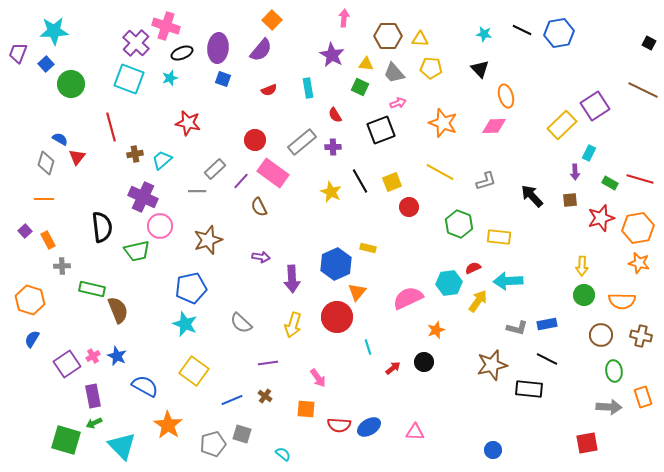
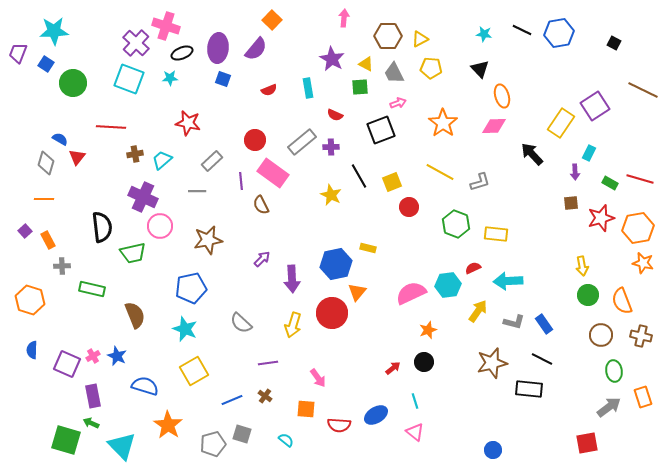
yellow triangle at (420, 39): rotated 30 degrees counterclockwise
black square at (649, 43): moved 35 px left
purple semicircle at (261, 50): moved 5 px left, 1 px up
purple star at (332, 55): moved 4 px down
blue square at (46, 64): rotated 14 degrees counterclockwise
yellow triangle at (366, 64): rotated 21 degrees clockwise
gray trapezoid at (394, 73): rotated 15 degrees clockwise
cyan star at (170, 78): rotated 14 degrees clockwise
green circle at (71, 84): moved 2 px right, 1 px up
green square at (360, 87): rotated 30 degrees counterclockwise
orange ellipse at (506, 96): moved 4 px left
red semicircle at (335, 115): rotated 35 degrees counterclockwise
orange star at (443, 123): rotated 16 degrees clockwise
yellow rectangle at (562, 125): moved 1 px left, 2 px up; rotated 12 degrees counterclockwise
red line at (111, 127): rotated 72 degrees counterclockwise
purple cross at (333, 147): moved 2 px left
gray rectangle at (215, 169): moved 3 px left, 8 px up
purple line at (241, 181): rotated 48 degrees counterclockwise
black line at (360, 181): moved 1 px left, 5 px up
gray L-shape at (486, 181): moved 6 px left, 1 px down
yellow star at (331, 192): moved 3 px down
black arrow at (532, 196): moved 42 px up
brown square at (570, 200): moved 1 px right, 3 px down
brown semicircle at (259, 207): moved 2 px right, 2 px up
green hexagon at (459, 224): moved 3 px left
yellow rectangle at (499, 237): moved 3 px left, 3 px up
brown star at (208, 240): rotated 8 degrees clockwise
green trapezoid at (137, 251): moved 4 px left, 2 px down
purple arrow at (261, 257): moved 1 px right, 2 px down; rotated 54 degrees counterclockwise
orange star at (639, 263): moved 4 px right
blue hexagon at (336, 264): rotated 12 degrees clockwise
yellow arrow at (582, 266): rotated 12 degrees counterclockwise
cyan hexagon at (449, 283): moved 1 px left, 2 px down
green circle at (584, 295): moved 4 px right
pink semicircle at (408, 298): moved 3 px right, 5 px up
yellow arrow at (478, 301): moved 10 px down
orange semicircle at (622, 301): rotated 68 degrees clockwise
brown semicircle at (118, 310): moved 17 px right, 5 px down
red circle at (337, 317): moved 5 px left, 4 px up
cyan star at (185, 324): moved 5 px down
blue rectangle at (547, 324): moved 3 px left; rotated 66 degrees clockwise
gray L-shape at (517, 328): moved 3 px left, 6 px up
orange star at (436, 330): moved 8 px left
blue semicircle at (32, 339): moved 11 px down; rotated 30 degrees counterclockwise
cyan line at (368, 347): moved 47 px right, 54 px down
black line at (547, 359): moved 5 px left
purple square at (67, 364): rotated 32 degrees counterclockwise
brown star at (492, 365): moved 2 px up
yellow square at (194, 371): rotated 24 degrees clockwise
blue semicircle at (145, 386): rotated 12 degrees counterclockwise
gray arrow at (609, 407): rotated 40 degrees counterclockwise
green arrow at (94, 423): moved 3 px left; rotated 49 degrees clockwise
blue ellipse at (369, 427): moved 7 px right, 12 px up
pink triangle at (415, 432): rotated 36 degrees clockwise
cyan semicircle at (283, 454): moved 3 px right, 14 px up
